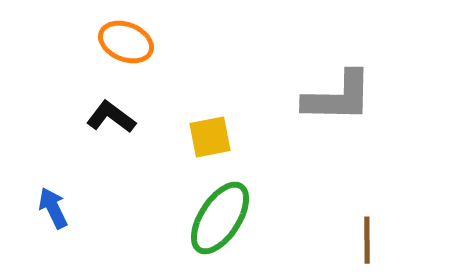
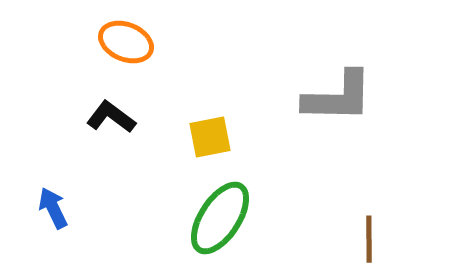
brown line: moved 2 px right, 1 px up
